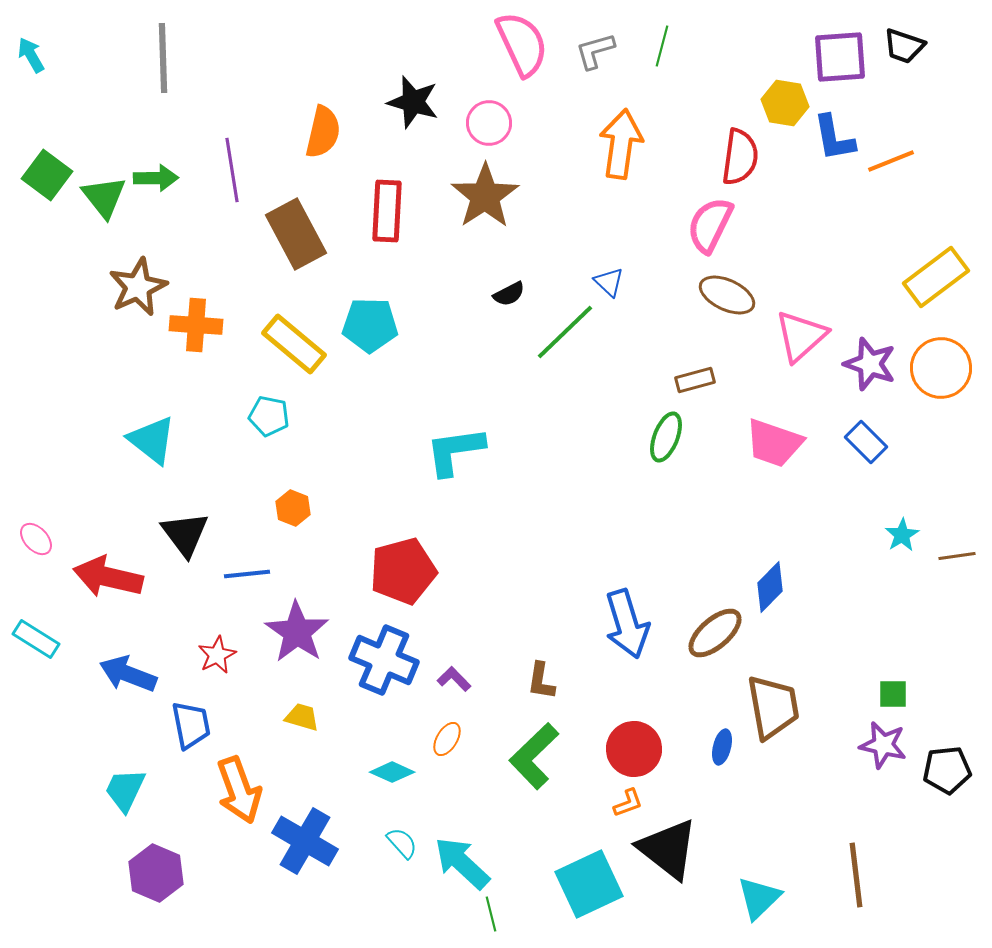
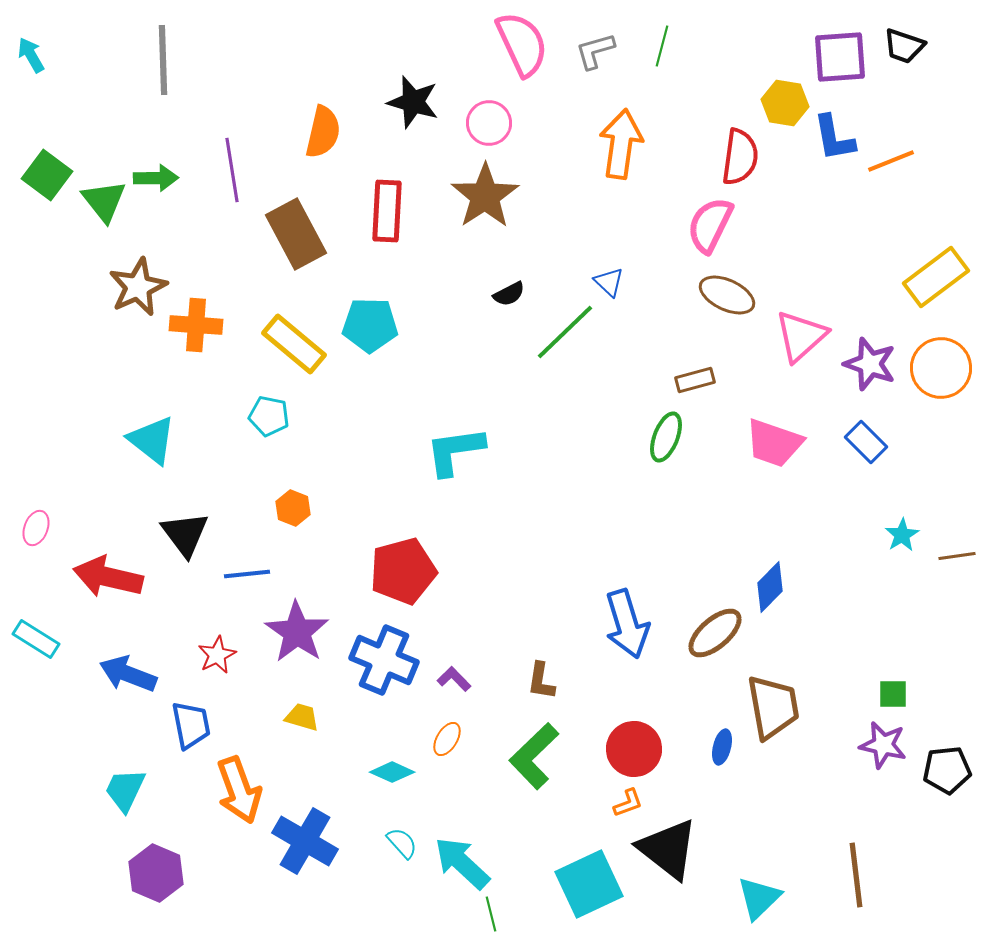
gray line at (163, 58): moved 2 px down
green triangle at (104, 197): moved 4 px down
pink ellipse at (36, 539): moved 11 px up; rotated 64 degrees clockwise
